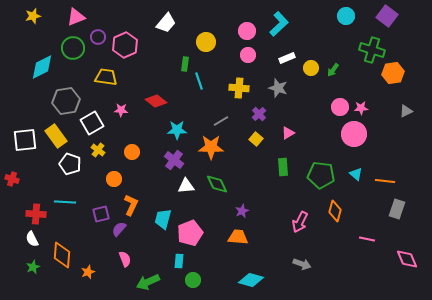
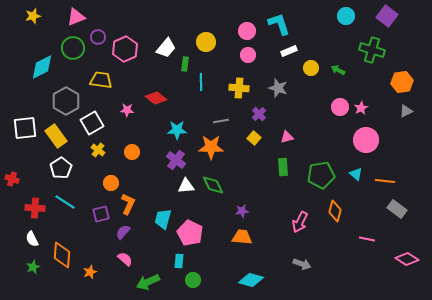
white trapezoid at (166, 23): moved 25 px down
cyan L-shape at (279, 24): rotated 65 degrees counterclockwise
pink hexagon at (125, 45): moved 4 px down
white rectangle at (287, 58): moved 2 px right, 7 px up
green arrow at (333, 70): moved 5 px right; rotated 80 degrees clockwise
orange hexagon at (393, 73): moved 9 px right, 9 px down
yellow trapezoid at (106, 77): moved 5 px left, 3 px down
cyan line at (199, 81): moved 2 px right, 1 px down; rotated 18 degrees clockwise
gray hexagon at (66, 101): rotated 20 degrees counterclockwise
red diamond at (156, 101): moved 3 px up
pink star at (361, 108): rotated 24 degrees counterclockwise
pink star at (121, 110): moved 6 px right
gray line at (221, 121): rotated 21 degrees clockwise
pink triangle at (288, 133): moved 1 px left, 4 px down; rotated 16 degrees clockwise
pink circle at (354, 134): moved 12 px right, 6 px down
yellow square at (256, 139): moved 2 px left, 1 px up
white square at (25, 140): moved 12 px up
purple cross at (174, 160): moved 2 px right
white pentagon at (70, 164): moved 9 px left, 4 px down; rotated 20 degrees clockwise
green pentagon at (321, 175): rotated 16 degrees counterclockwise
orange circle at (114, 179): moved 3 px left, 4 px down
green diamond at (217, 184): moved 4 px left, 1 px down
cyan line at (65, 202): rotated 30 degrees clockwise
orange L-shape at (131, 205): moved 3 px left, 1 px up
gray rectangle at (397, 209): rotated 72 degrees counterclockwise
purple star at (242, 211): rotated 16 degrees clockwise
red cross at (36, 214): moved 1 px left, 6 px up
purple semicircle at (119, 229): moved 4 px right, 3 px down
pink pentagon at (190, 233): rotated 25 degrees counterclockwise
orange trapezoid at (238, 237): moved 4 px right
pink semicircle at (125, 259): rotated 28 degrees counterclockwise
pink diamond at (407, 259): rotated 35 degrees counterclockwise
orange star at (88, 272): moved 2 px right
